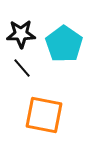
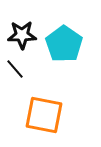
black star: moved 1 px right, 1 px down
black line: moved 7 px left, 1 px down
